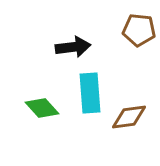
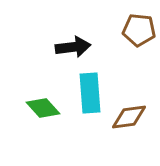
green diamond: moved 1 px right
